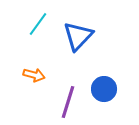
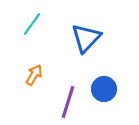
cyan line: moved 6 px left
blue triangle: moved 8 px right, 2 px down
orange arrow: rotated 75 degrees counterclockwise
